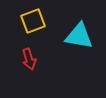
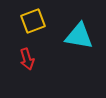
red arrow: moved 2 px left
